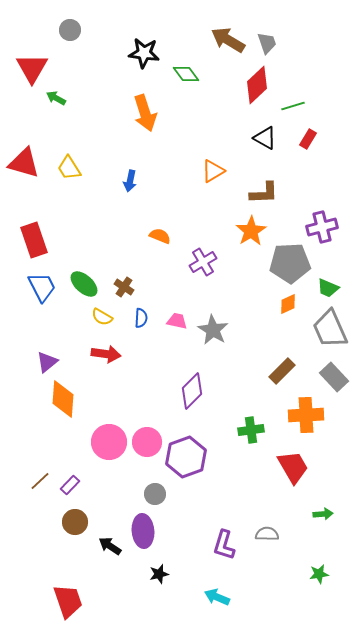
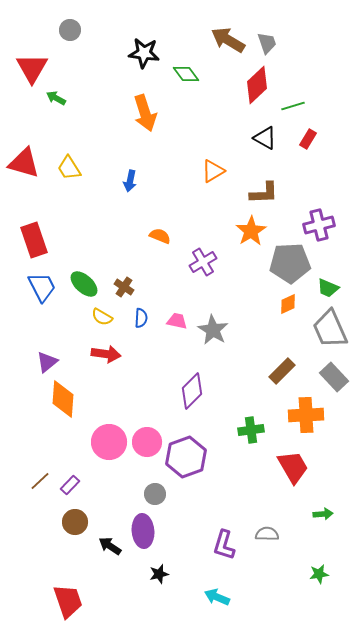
purple cross at (322, 227): moved 3 px left, 2 px up
